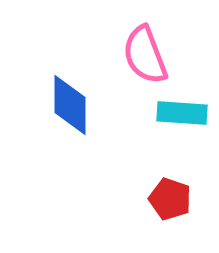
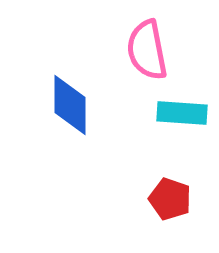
pink semicircle: moved 2 px right, 5 px up; rotated 10 degrees clockwise
